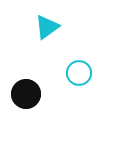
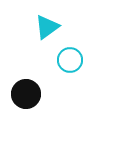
cyan circle: moved 9 px left, 13 px up
